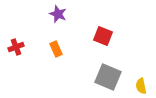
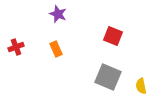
red square: moved 10 px right
